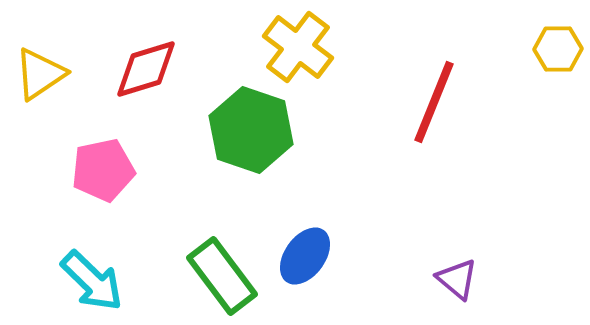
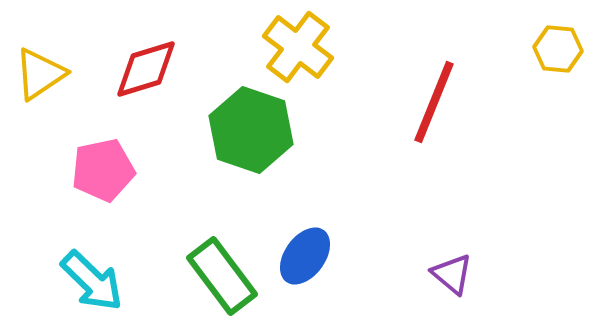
yellow hexagon: rotated 6 degrees clockwise
purple triangle: moved 5 px left, 5 px up
